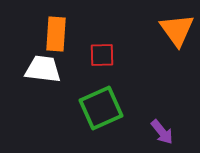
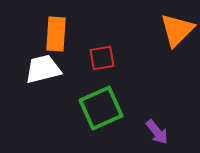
orange triangle: rotated 21 degrees clockwise
red square: moved 3 px down; rotated 8 degrees counterclockwise
white trapezoid: rotated 21 degrees counterclockwise
purple arrow: moved 5 px left
